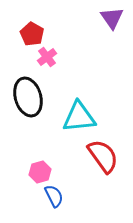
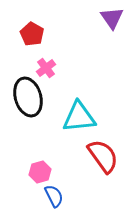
pink cross: moved 1 px left, 11 px down
